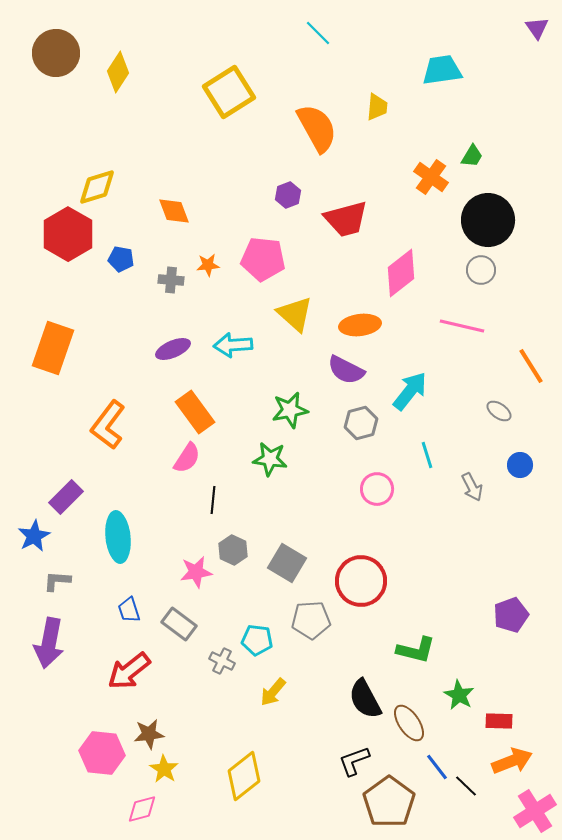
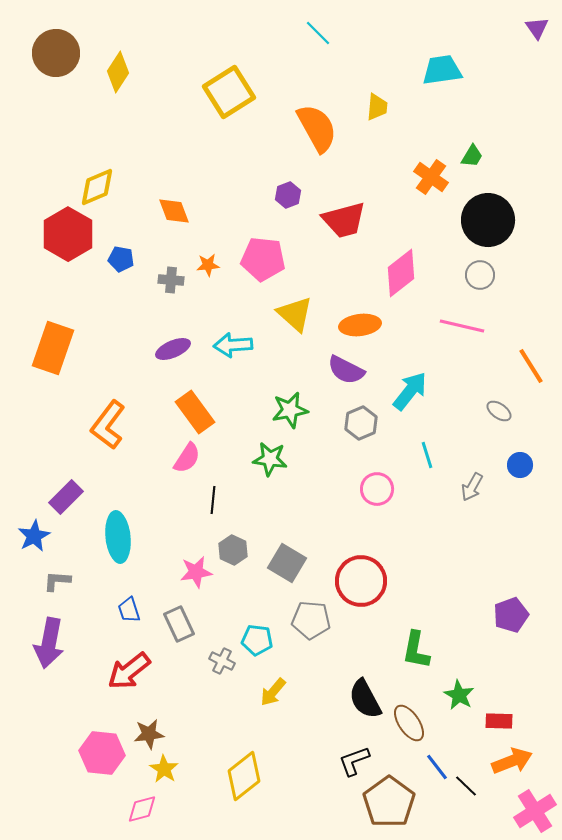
yellow diamond at (97, 187): rotated 6 degrees counterclockwise
red trapezoid at (346, 219): moved 2 px left, 1 px down
gray circle at (481, 270): moved 1 px left, 5 px down
gray hexagon at (361, 423): rotated 8 degrees counterclockwise
gray arrow at (472, 487): rotated 56 degrees clockwise
gray pentagon at (311, 620): rotated 9 degrees clockwise
gray rectangle at (179, 624): rotated 28 degrees clockwise
green L-shape at (416, 650): rotated 87 degrees clockwise
